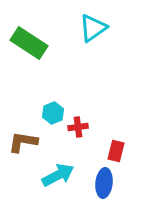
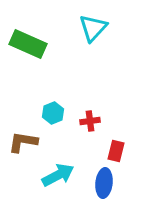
cyan triangle: rotated 12 degrees counterclockwise
green rectangle: moved 1 px left, 1 px down; rotated 9 degrees counterclockwise
red cross: moved 12 px right, 6 px up
